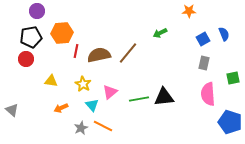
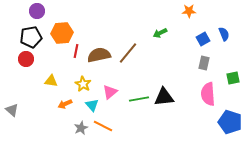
orange arrow: moved 4 px right, 4 px up
